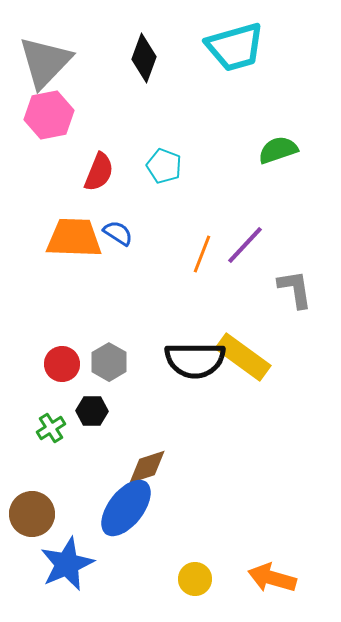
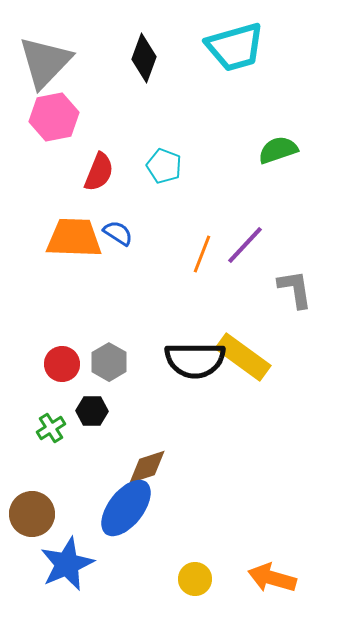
pink hexagon: moved 5 px right, 2 px down
